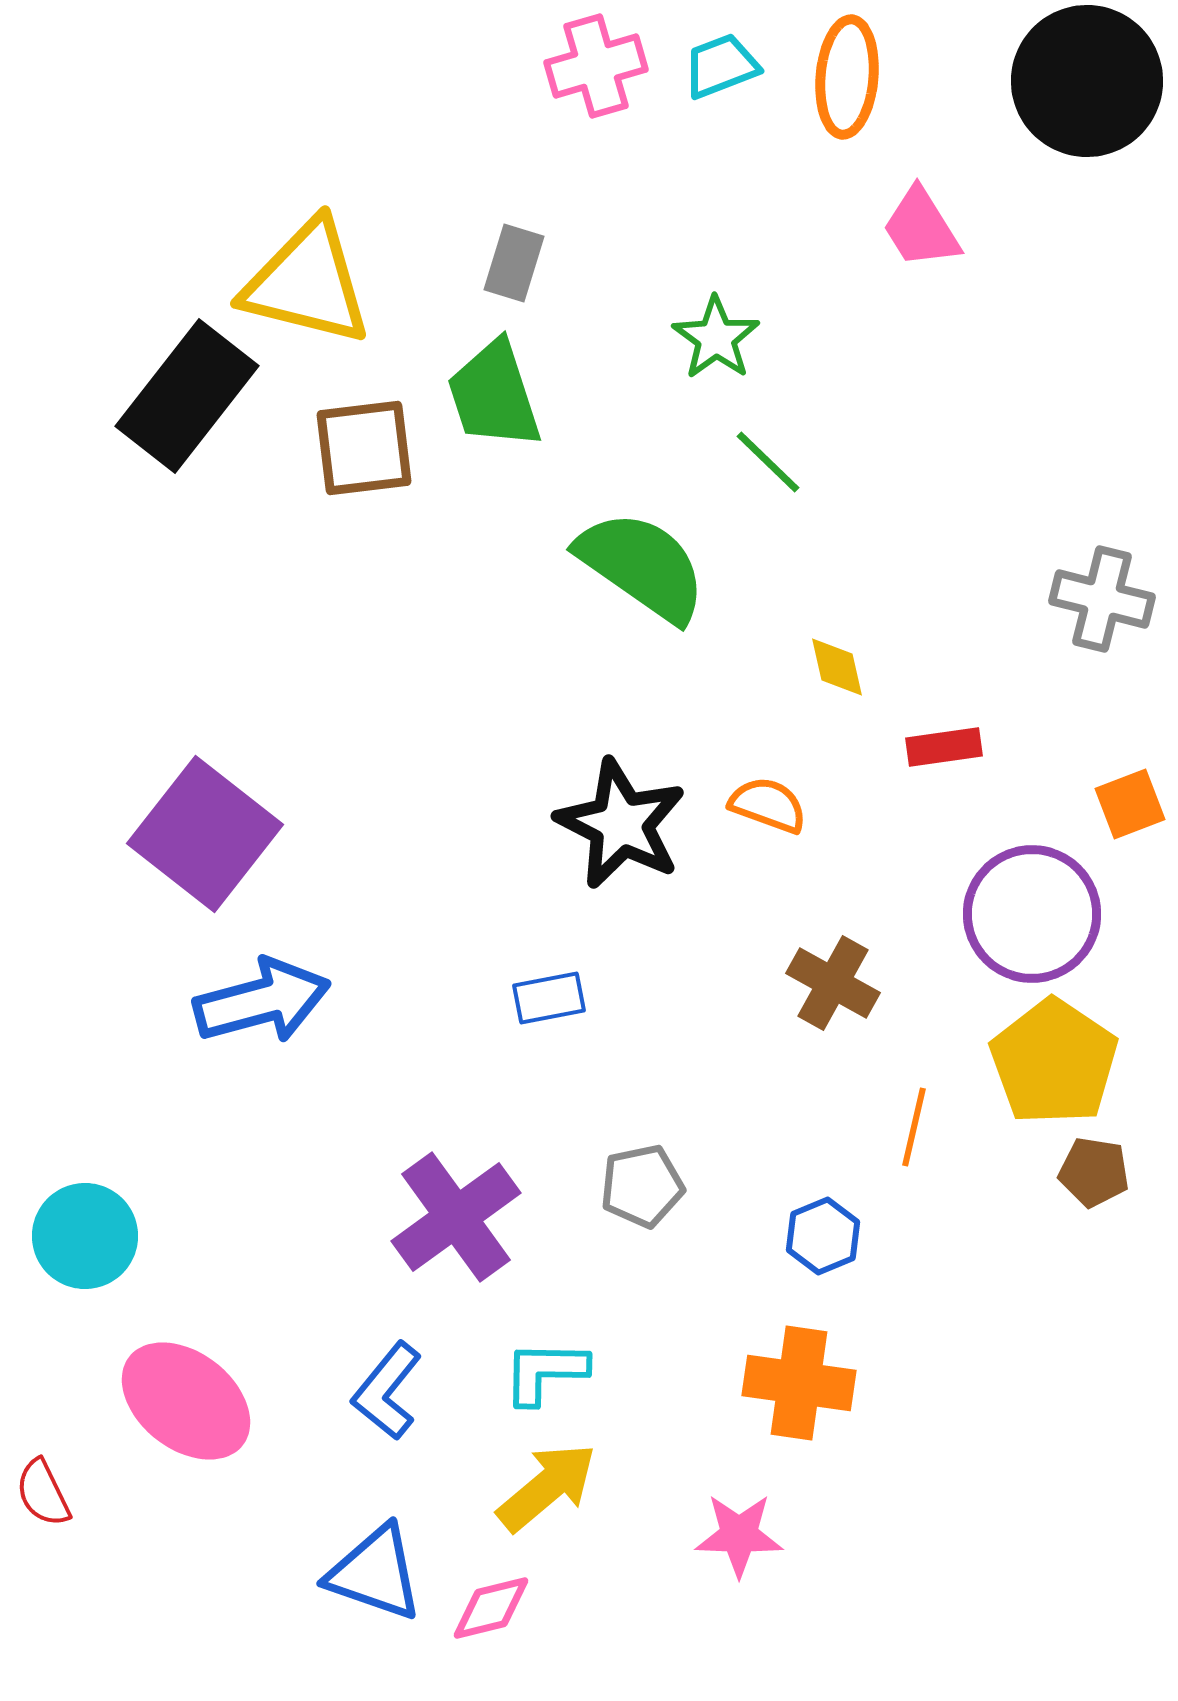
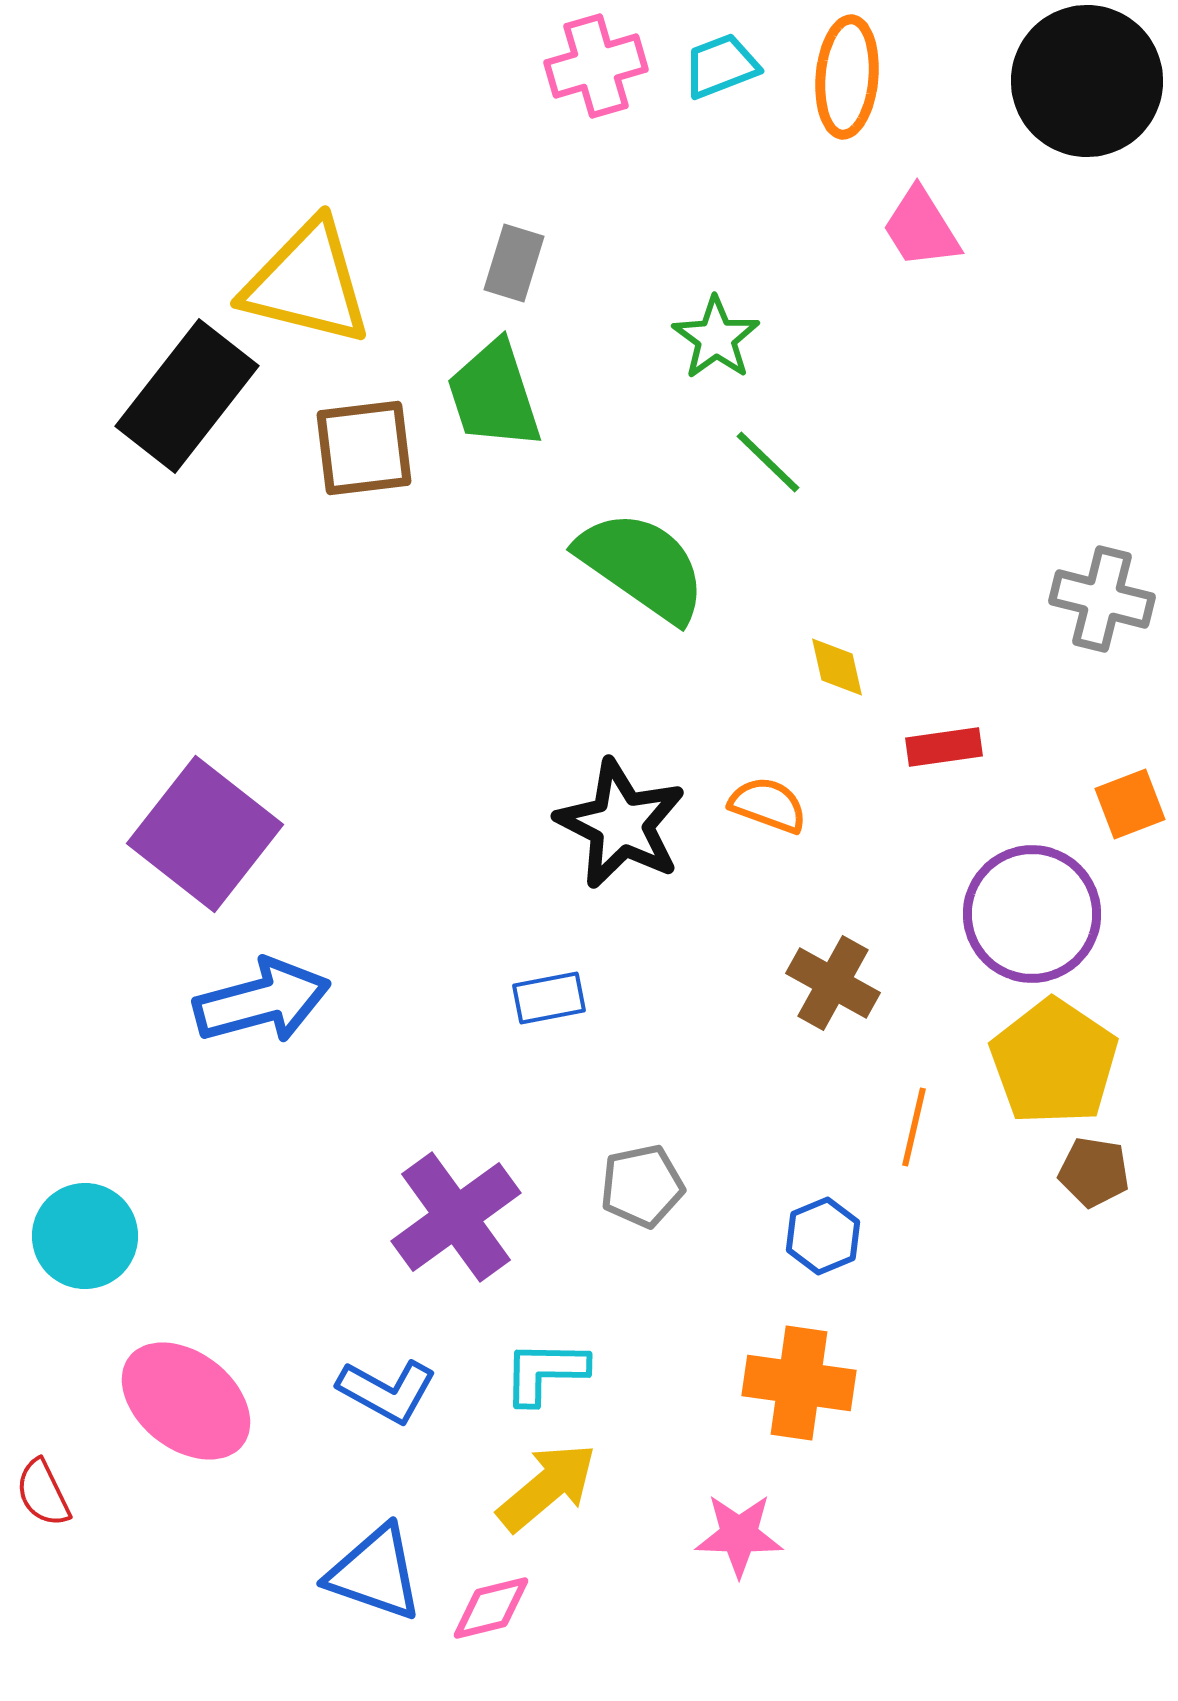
blue L-shape: rotated 100 degrees counterclockwise
